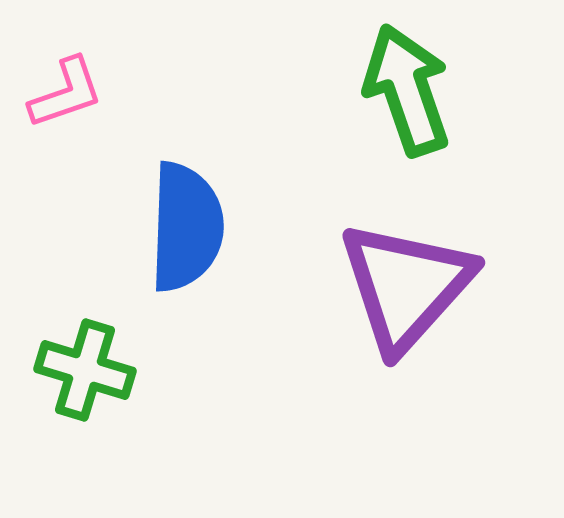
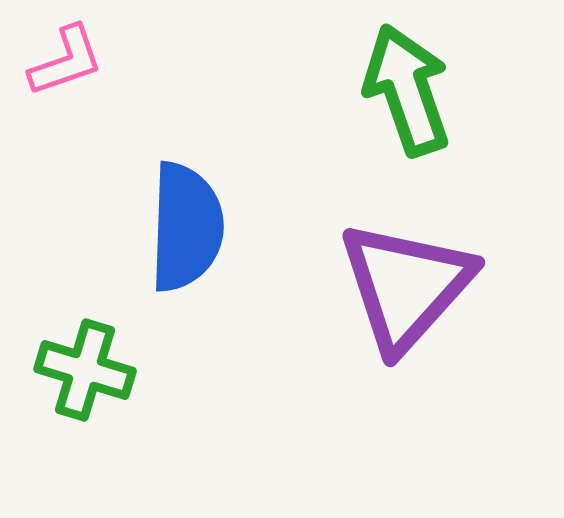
pink L-shape: moved 32 px up
